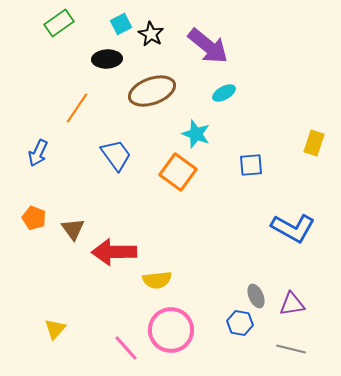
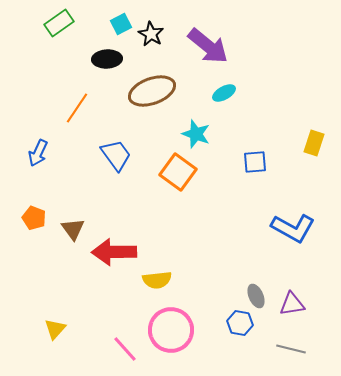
blue square: moved 4 px right, 3 px up
pink line: moved 1 px left, 1 px down
